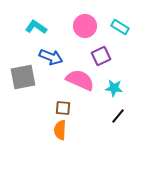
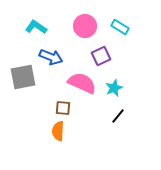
pink semicircle: moved 2 px right, 3 px down
cyan star: rotated 30 degrees counterclockwise
orange semicircle: moved 2 px left, 1 px down
